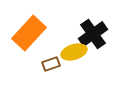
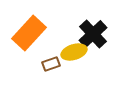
black cross: rotated 8 degrees counterclockwise
